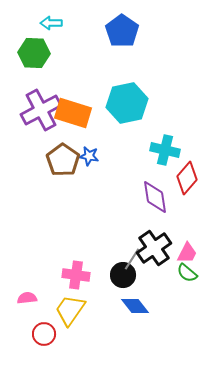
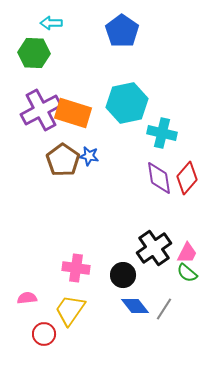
cyan cross: moved 3 px left, 17 px up
purple diamond: moved 4 px right, 19 px up
gray line: moved 32 px right, 50 px down
pink cross: moved 7 px up
